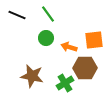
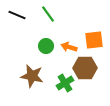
green circle: moved 8 px down
